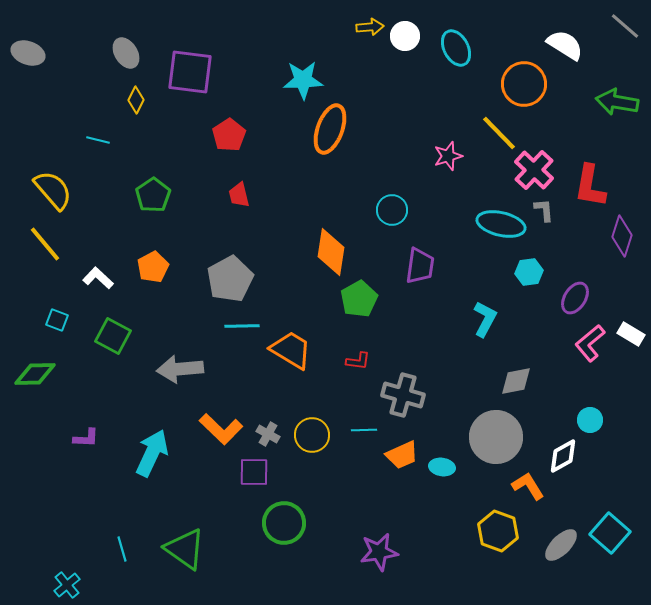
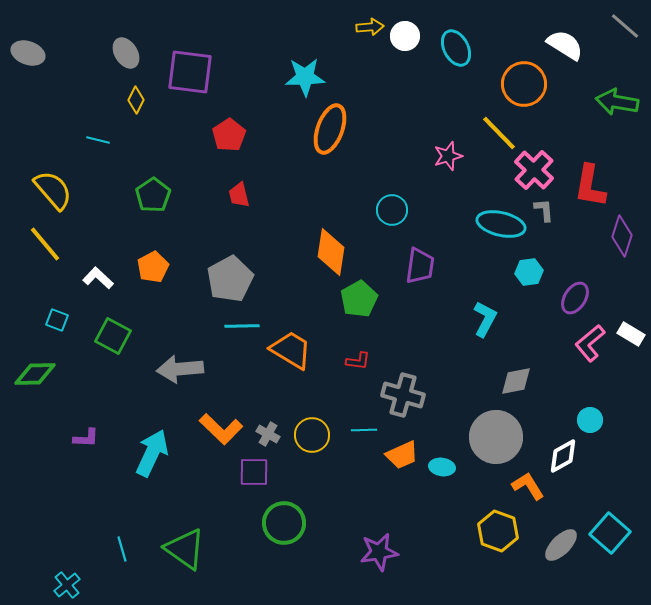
cyan star at (303, 80): moved 2 px right, 3 px up
